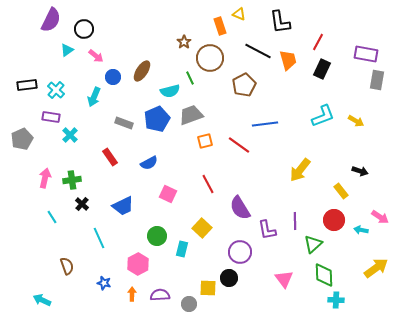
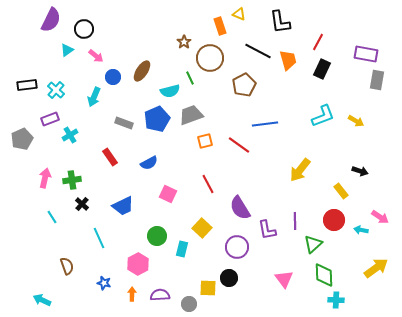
purple rectangle at (51, 117): moved 1 px left, 2 px down; rotated 30 degrees counterclockwise
cyan cross at (70, 135): rotated 14 degrees clockwise
purple circle at (240, 252): moved 3 px left, 5 px up
